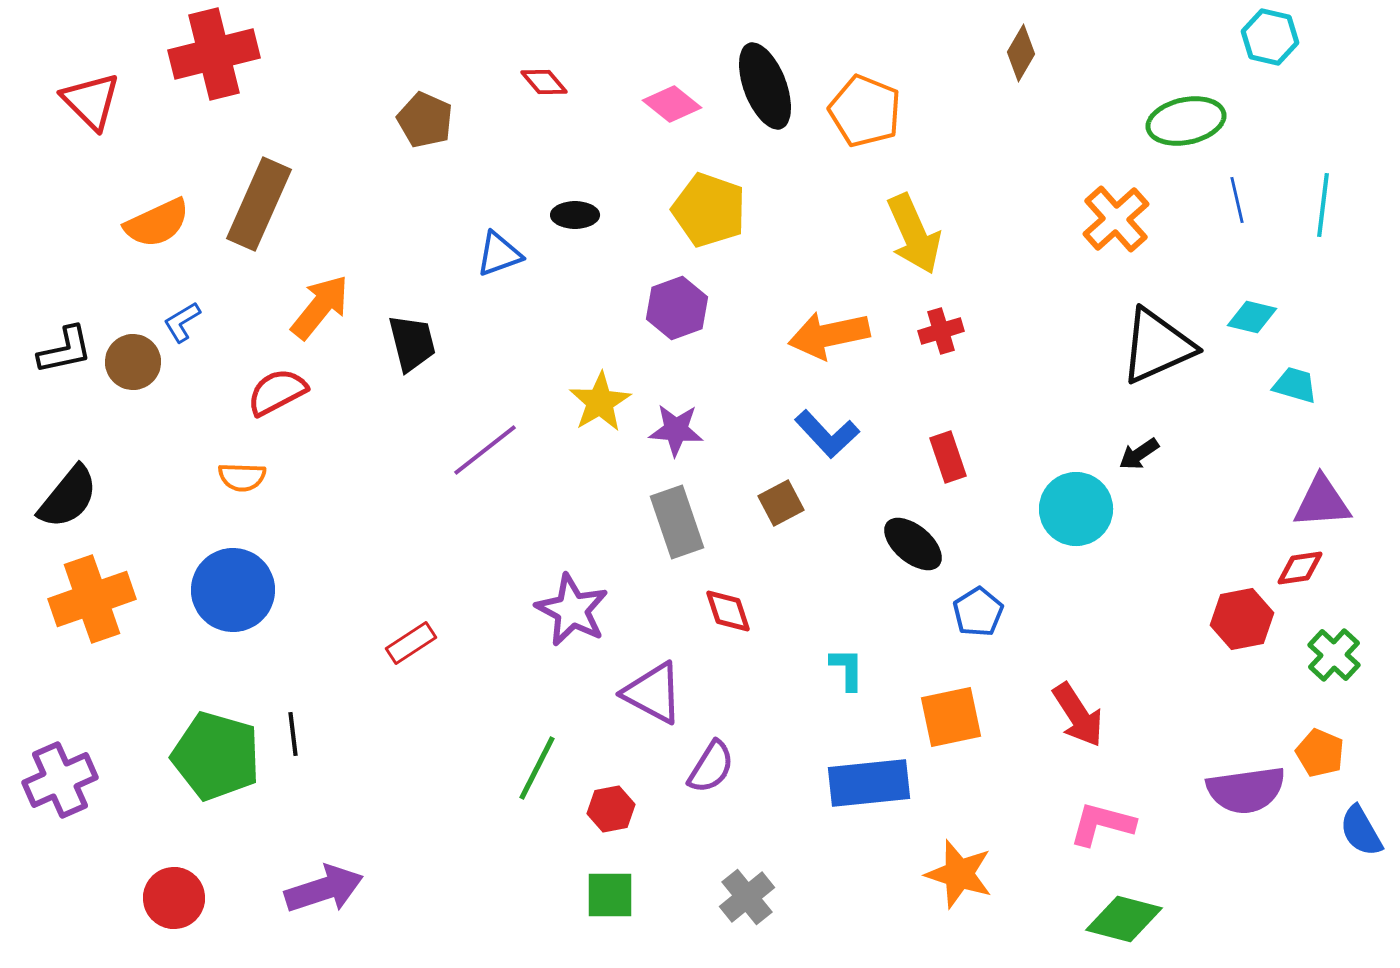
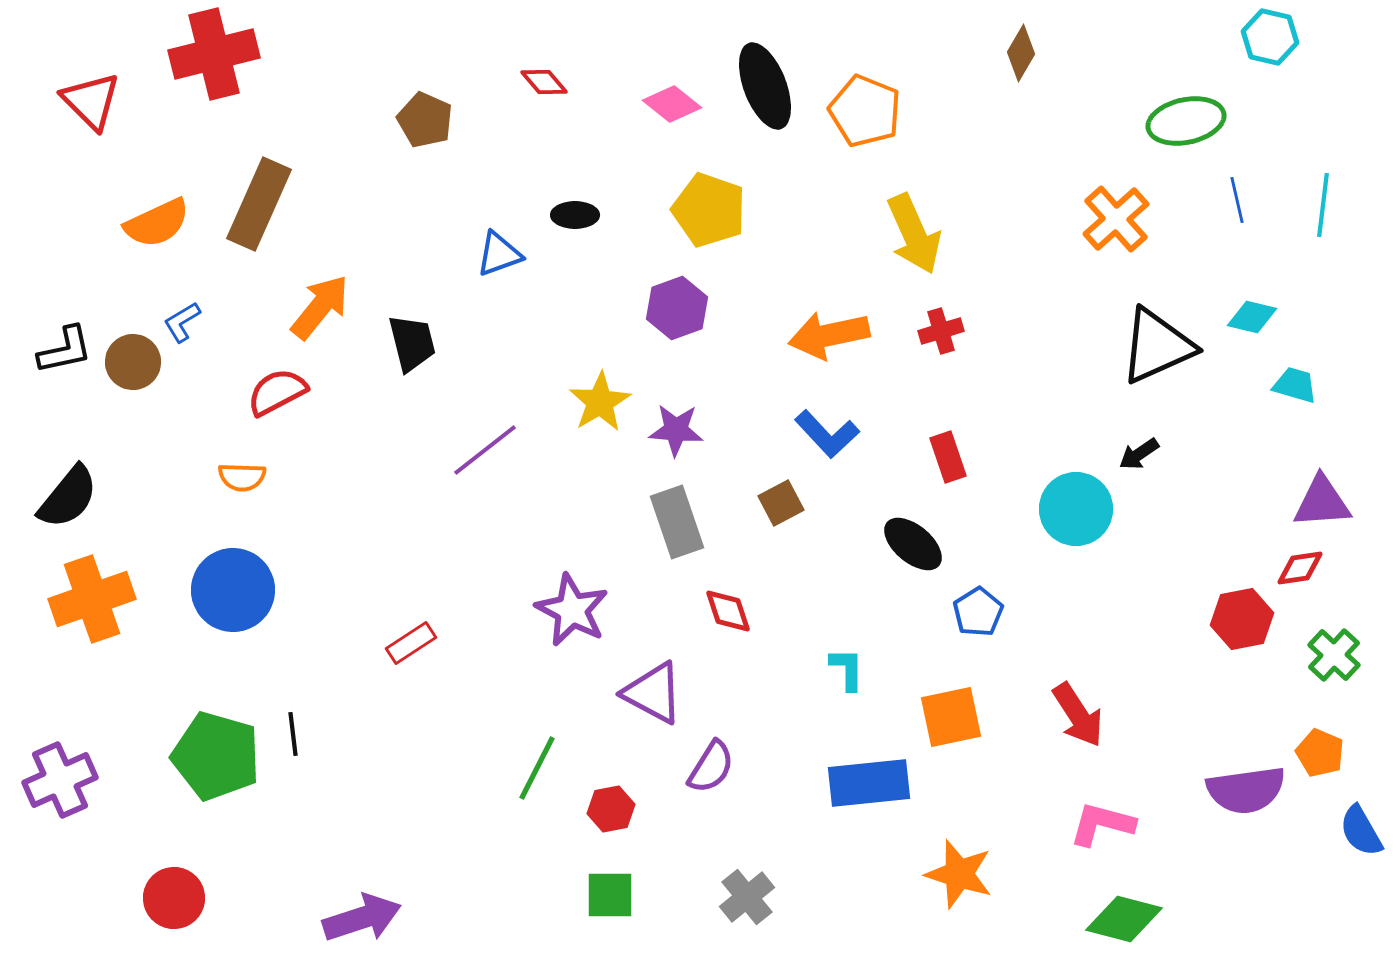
purple arrow at (324, 889): moved 38 px right, 29 px down
